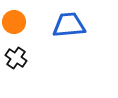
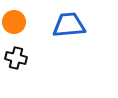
black cross: rotated 20 degrees counterclockwise
